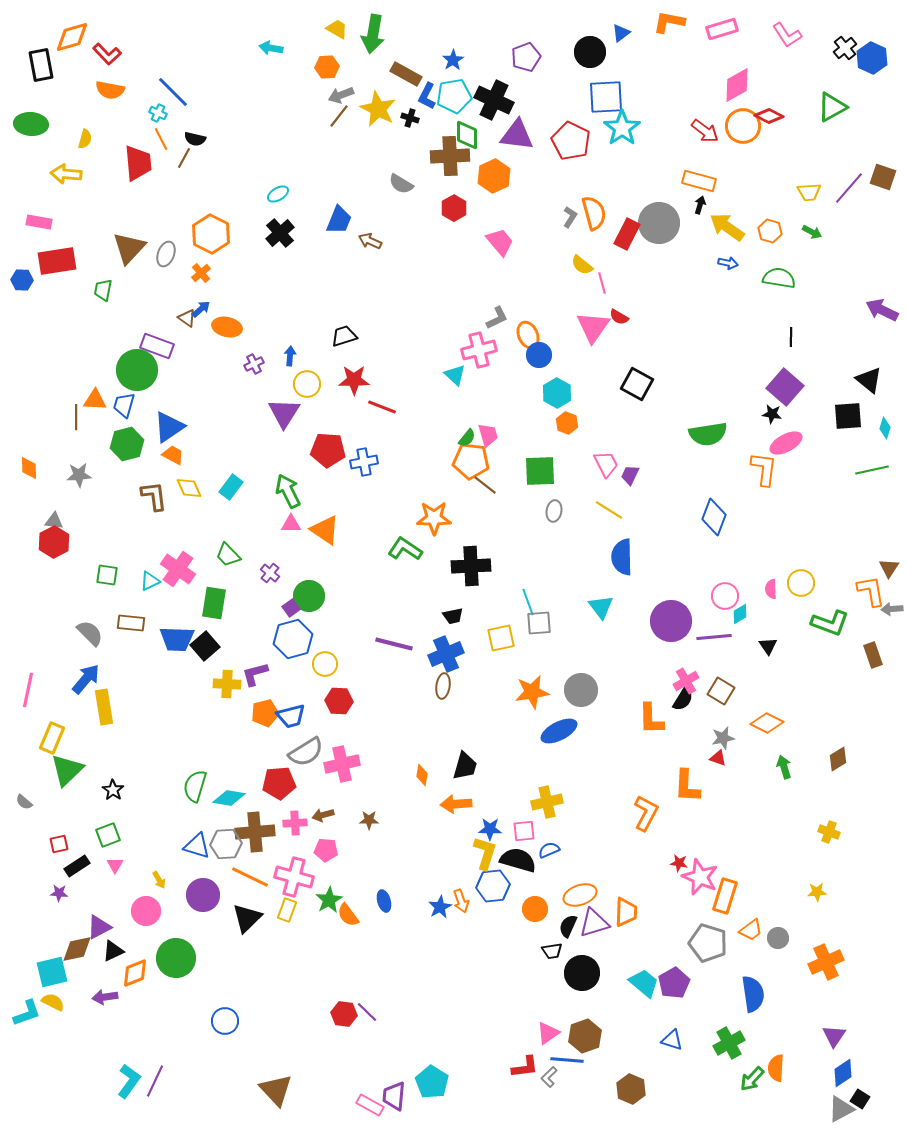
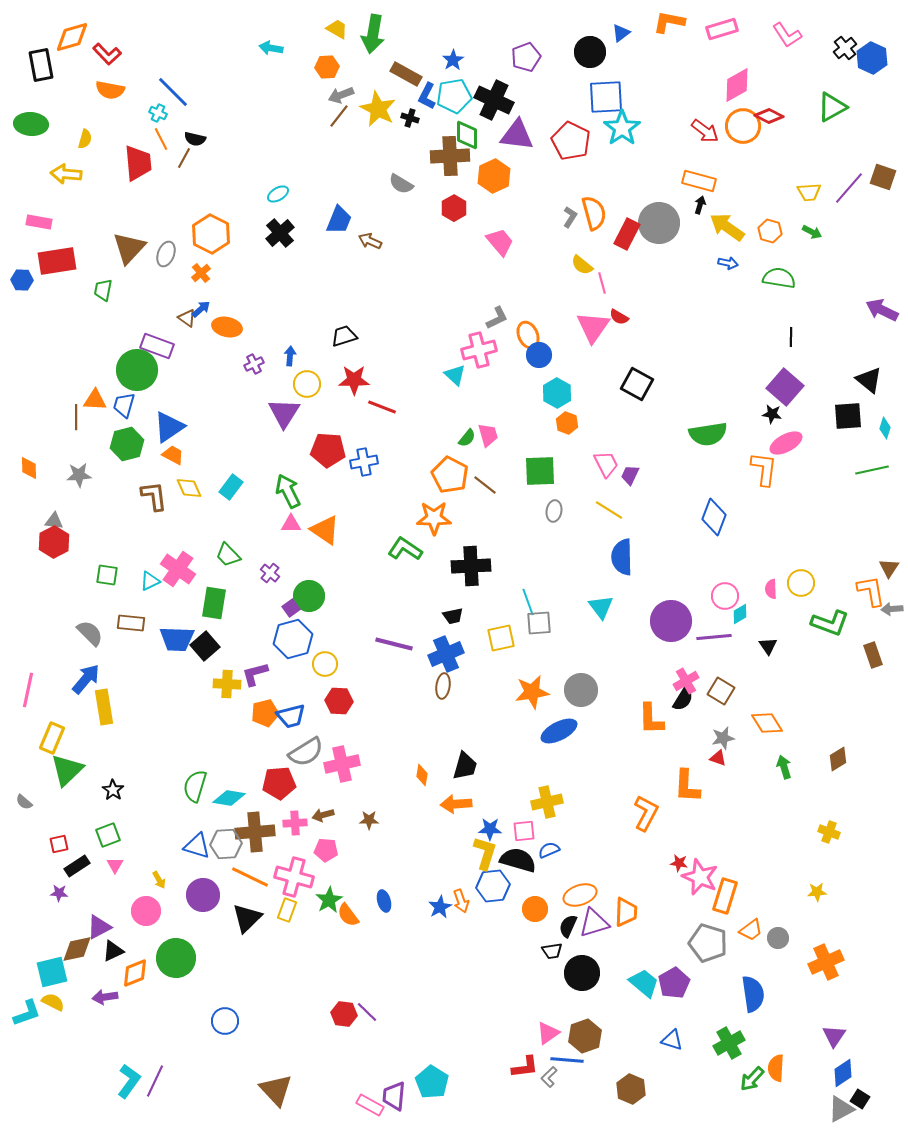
orange pentagon at (471, 461): moved 21 px left, 14 px down; rotated 21 degrees clockwise
orange diamond at (767, 723): rotated 32 degrees clockwise
